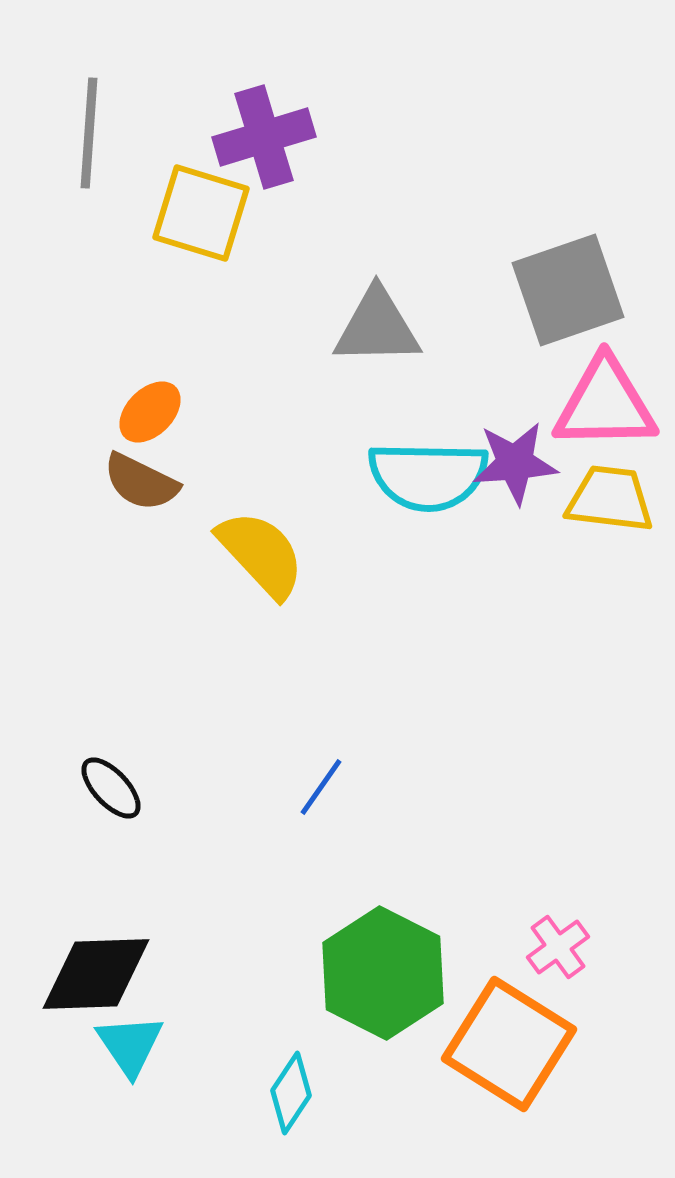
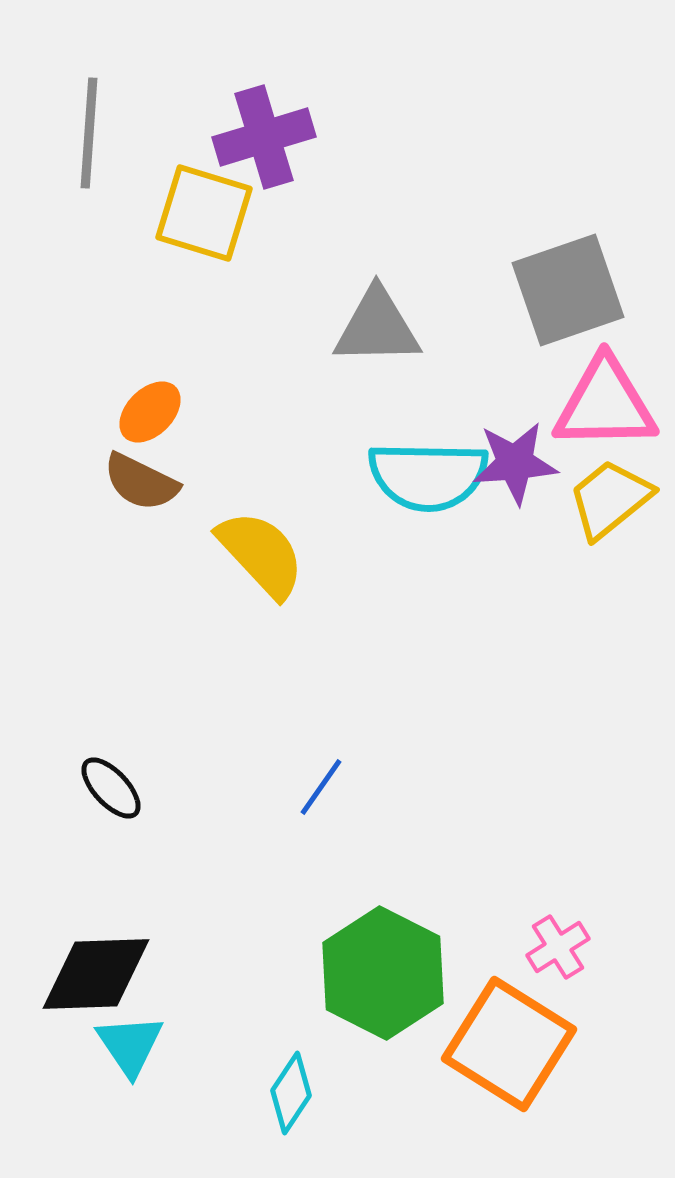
yellow square: moved 3 px right
yellow trapezoid: rotated 46 degrees counterclockwise
pink cross: rotated 4 degrees clockwise
